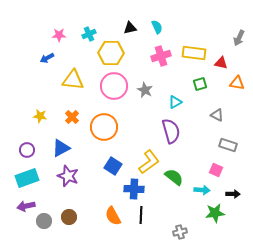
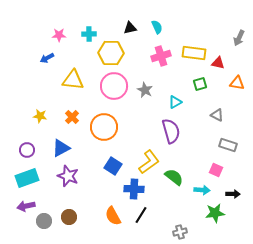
cyan cross: rotated 24 degrees clockwise
red triangle: moved 3 px left
black line: rotated 30 degrees clockwise
